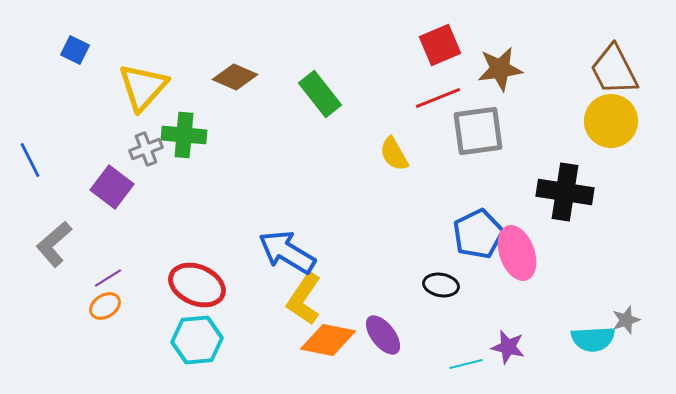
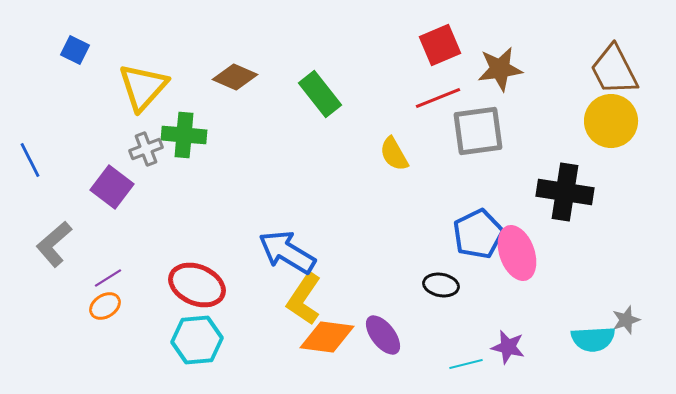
orange diamond: moved 1 px left, 3 px up; rotated 4 degrees counterclockwise
